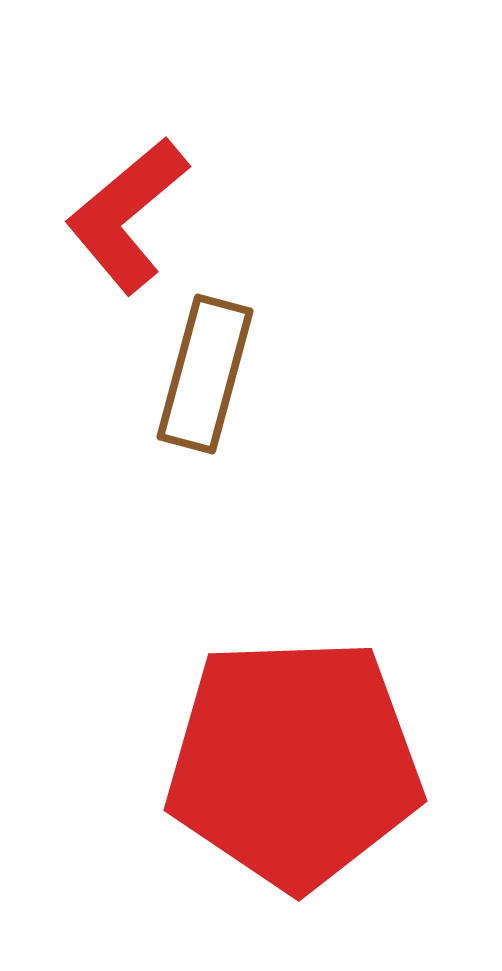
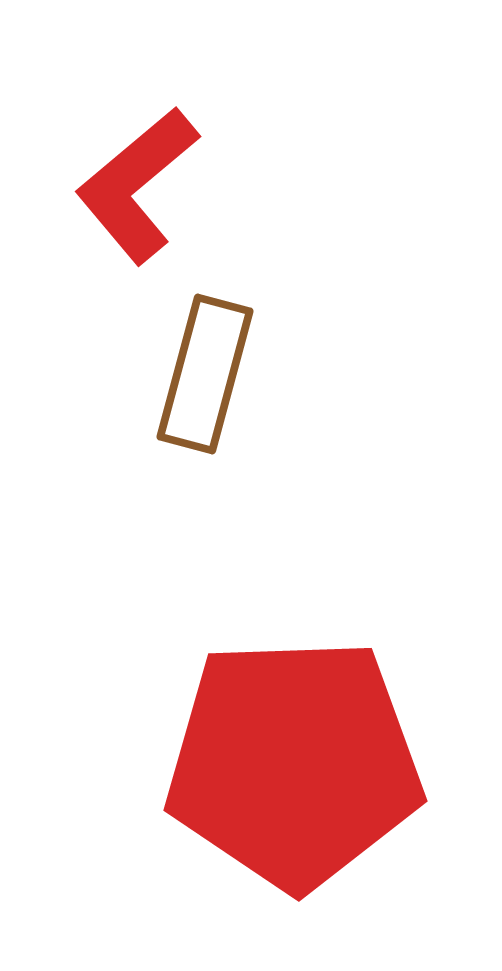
red L-shape: moved 10 px right, 30 px up
